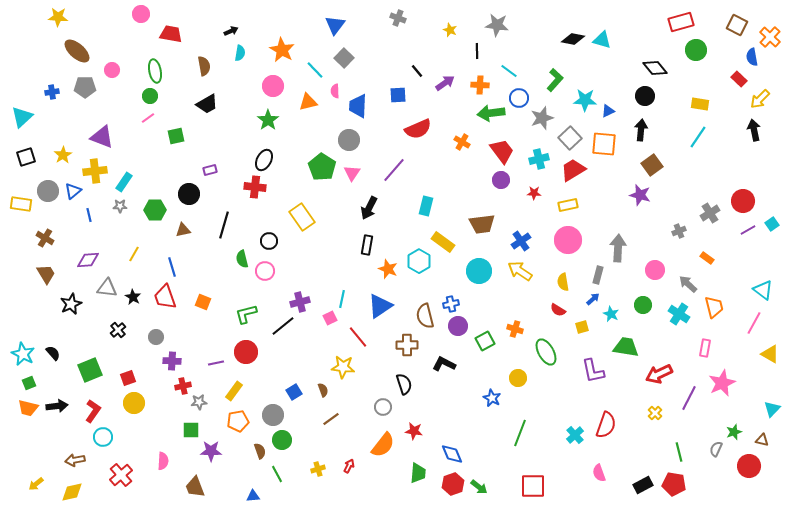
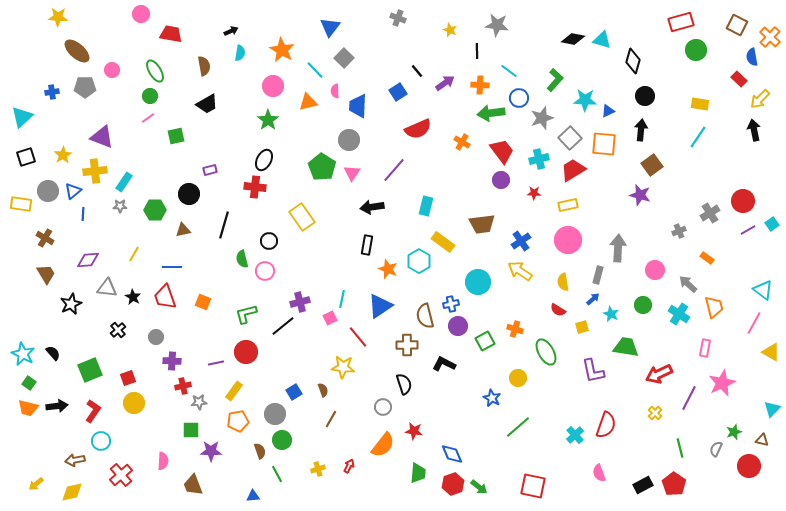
blue triangle at (335, 25): moved 5 px left, 2 px down
black diamond at (655, 68): moved 22 px left, 7 px up; rotated 55 degrees clockwise
green ellipse at (155, 71): rotated 20 degrees counterclockwise
blue square at (398, 95): moved 3 px up; rotated 30 degrees counterclockwise
black arrow at (369, 208): moved 3 px right, 1 px up; rotated 55 degrees clockwise
blue line at (89, 215): moved 6 px left, 1 px up; rotated 16 degrees clockwise
blue line at (172, 267): rotated 72 degrees counterclockwise
cyan circle at (479, 271): moved 1 px left, 11 px down
yellow triangle at (770, 354): moved 1 px right, 2 px up
green square at (29, 383): rotated 32 degrees counterclockwise
gray circle at (273, 415): moved 2 px right, 1 px up
brown line at (331, 419): rotated 24 degrees counterclockwise
green line at (520, 433): moved 2 px left, 6 px up; rotated 28 degrees clockwise
cyan circle at (103, 437): moved 2 px left, 4 px down
green line at (679, 452): moved 1 px right, 4 px up
red pentagon at (674, 484): rotated 25 degrees clockwise
red square at (533, 486): rotated 12 degrees clockwise
brown trapezoid at (195, 487): moved 2 px left, 2 px up
